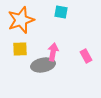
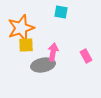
orange star: moved 8 px down
yellow square: moved 6 px right, 4 px up
